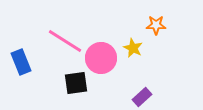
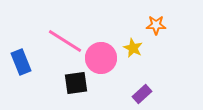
purple rectangle: moved 3 px up
